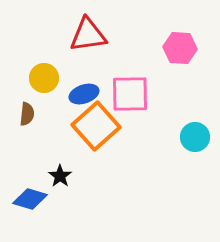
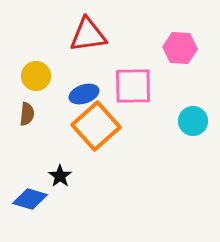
yellow circle: moved 8 px left, 2 px up
pink square: moved 3 px right, 8 px up
cyan circle: moved 2 px left, 16 px up
